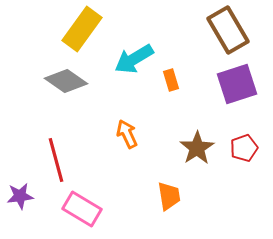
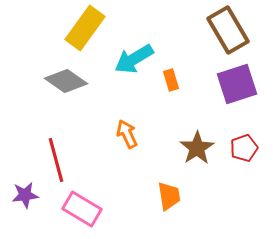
yellow rectangle: moved 3 px right, 1 px up
purple star: moved 5 px right, 1 px up
